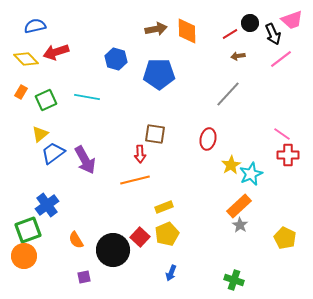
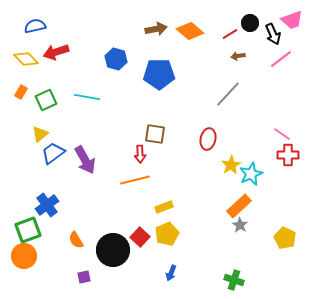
orange diamond at (187, 31): moved 3 px right; rotated 48 degrees counterclockwise
